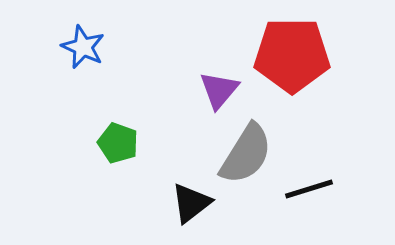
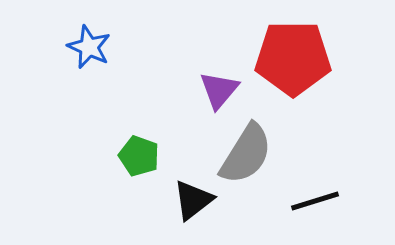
blue star: moved 6 px right
red pentagon: moved 1 px right, 3 px down
green pentagon: moved 21 px right, 13 px down
black line: moved 6 px right, 12 px down
black triangle: moved 2 px right, 3 px up
